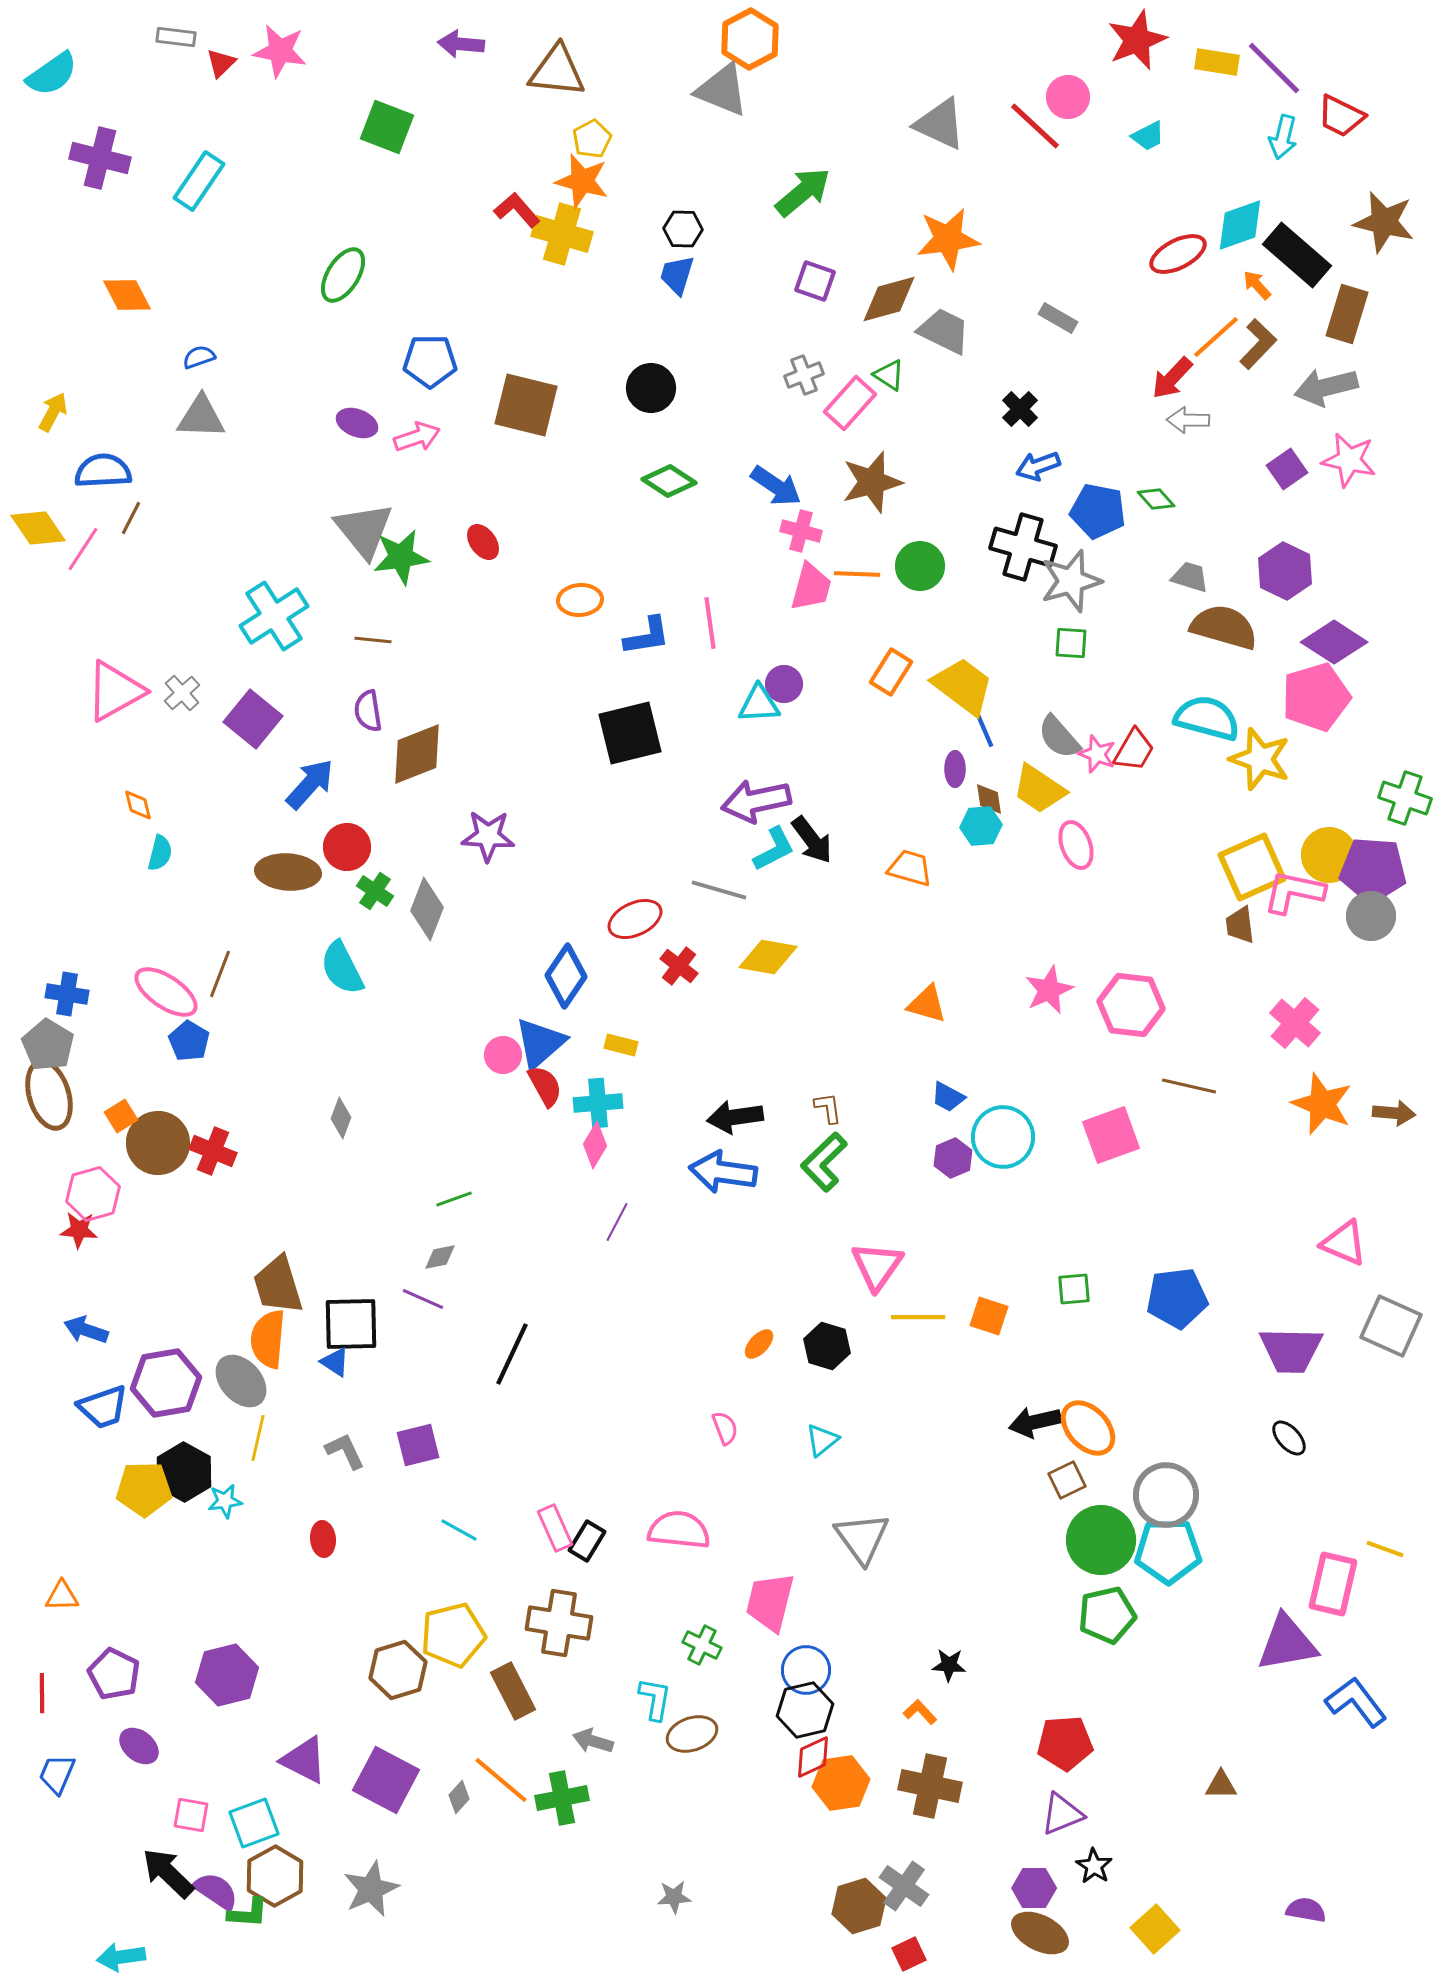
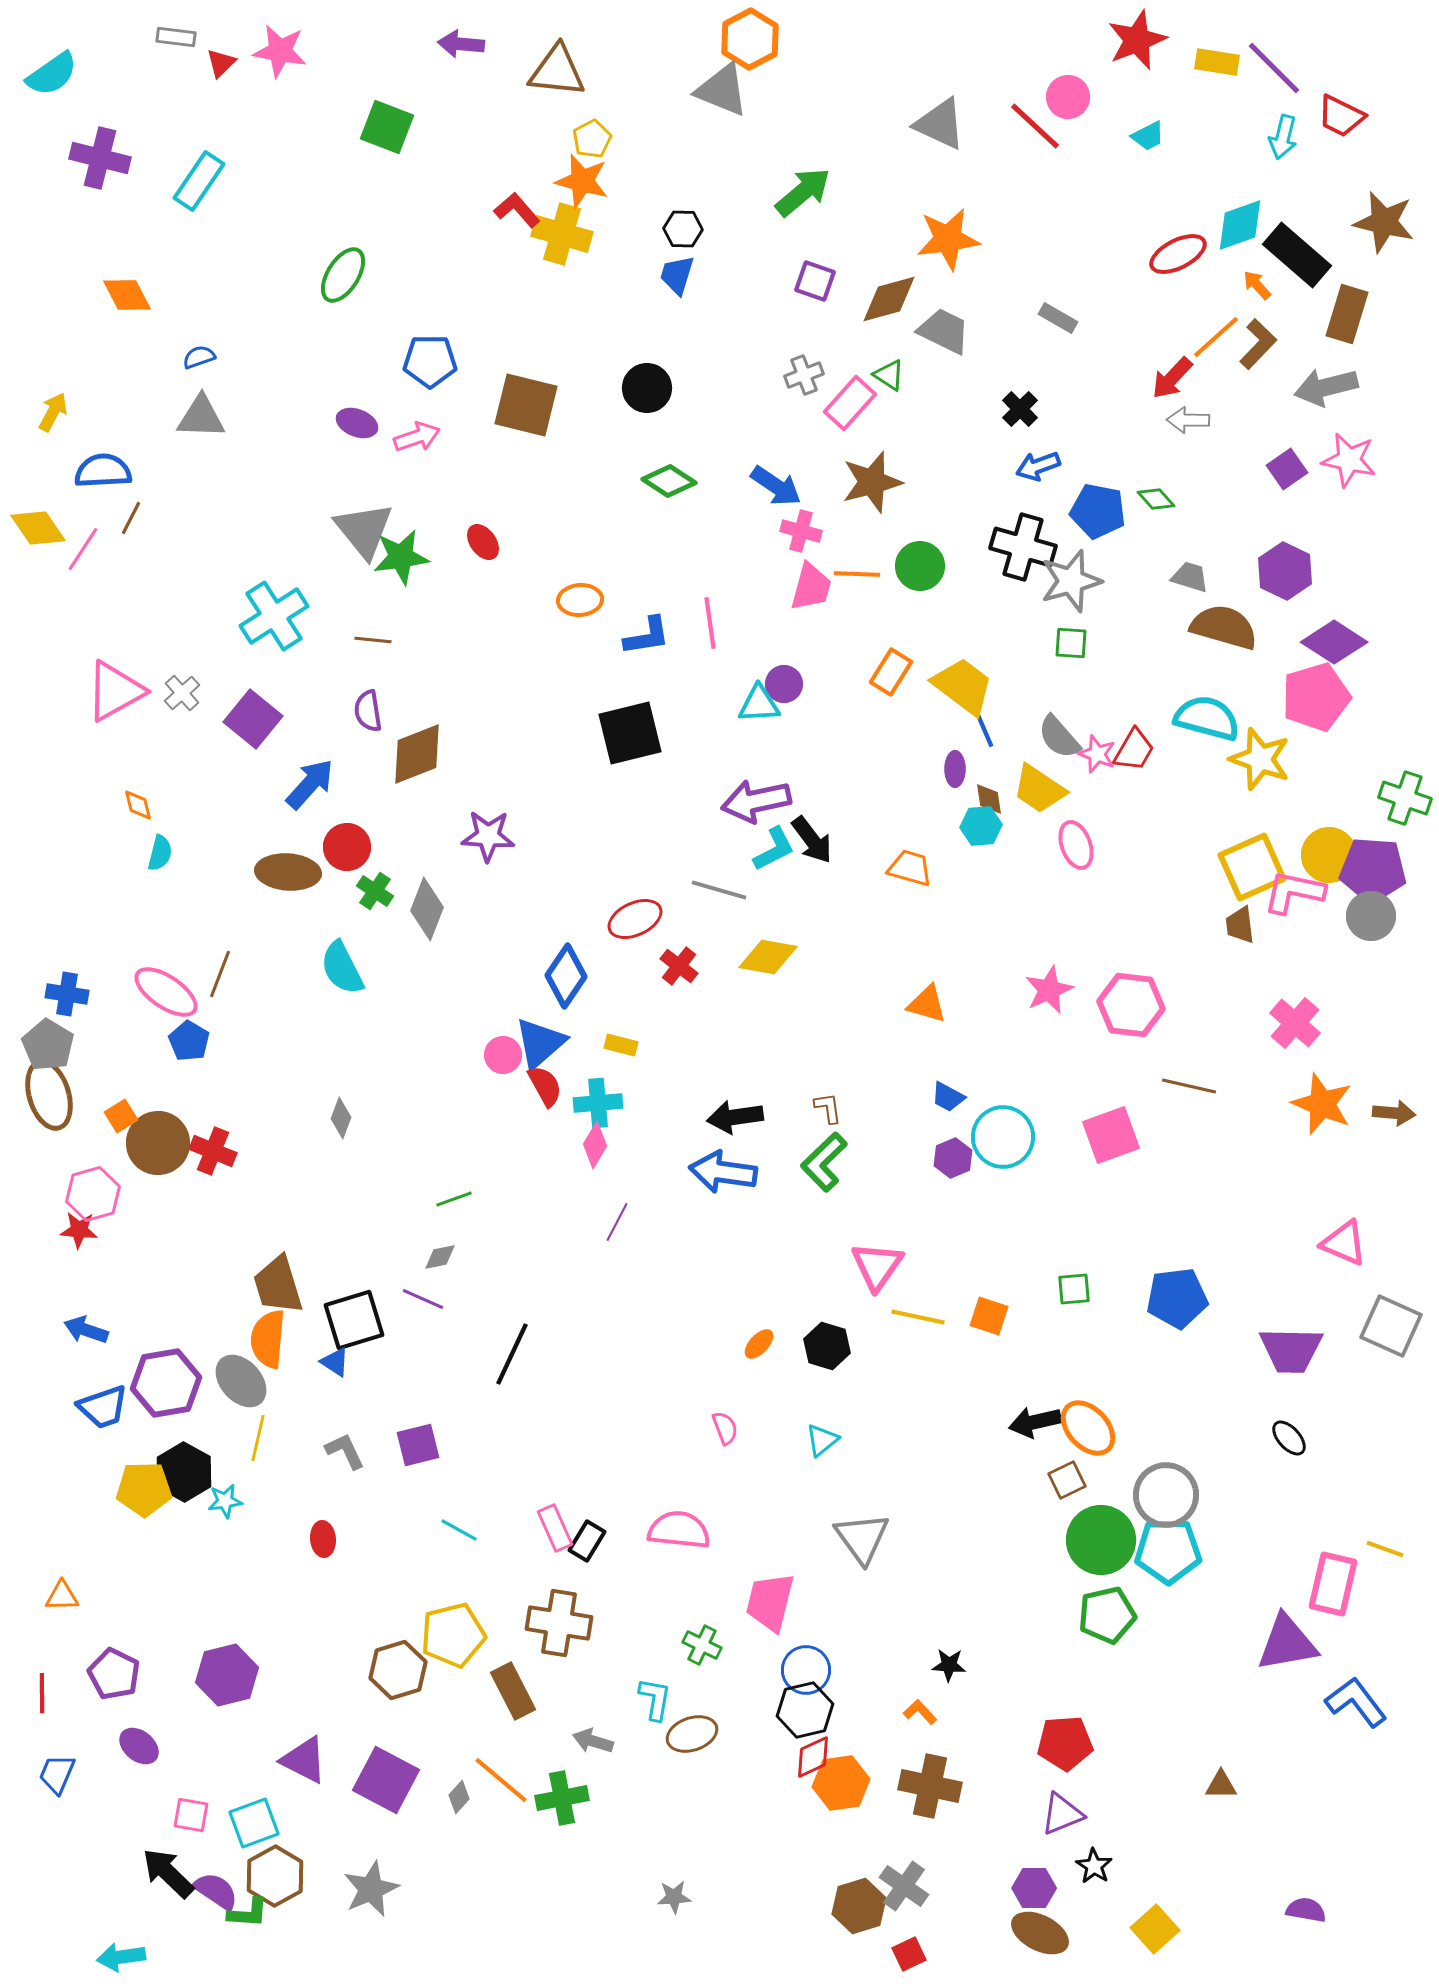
black circle at (651, 388): moved 4 px left
yellow line at (918, 1317): rotated 12 degrees clockwise
black square at (351, 1324): moved 3 px right, 4 px up; rotated 16 degrees counterclockwise
